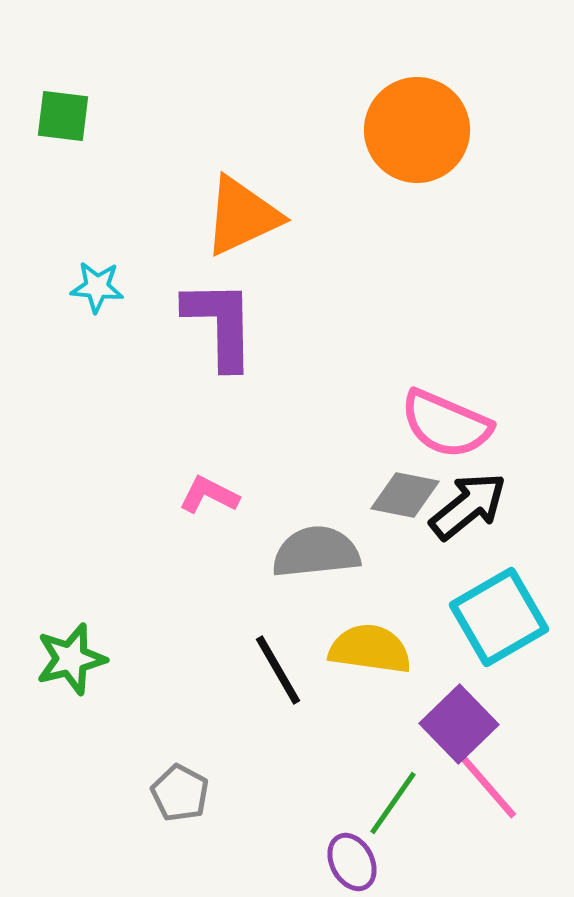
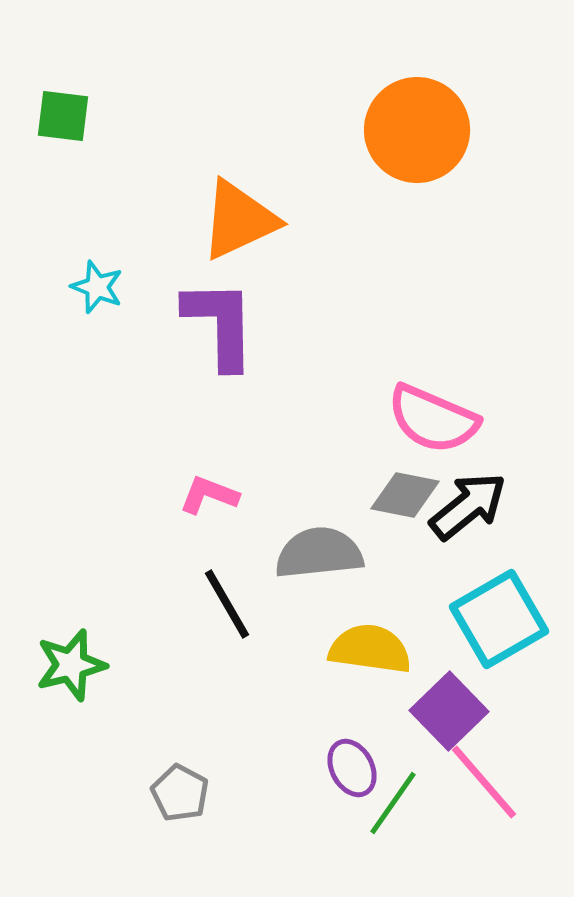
orange triangle: moved 3 px left, 4 px down
cyan star: rotated 16 degrees clockwise
pink semicircle: moved 13 px left, 5 px up
pink L-shape: rotated 6 degrees counterclockwise
gray semicircle: moved 3 px right, 1 px down
cyan square: moved 2 px down
green star: moved 6 px down
black line: moved 51 px left, 66 px up
purple square: moved 10 px left, 13 px up
purple ellipse: moved 94 px up
